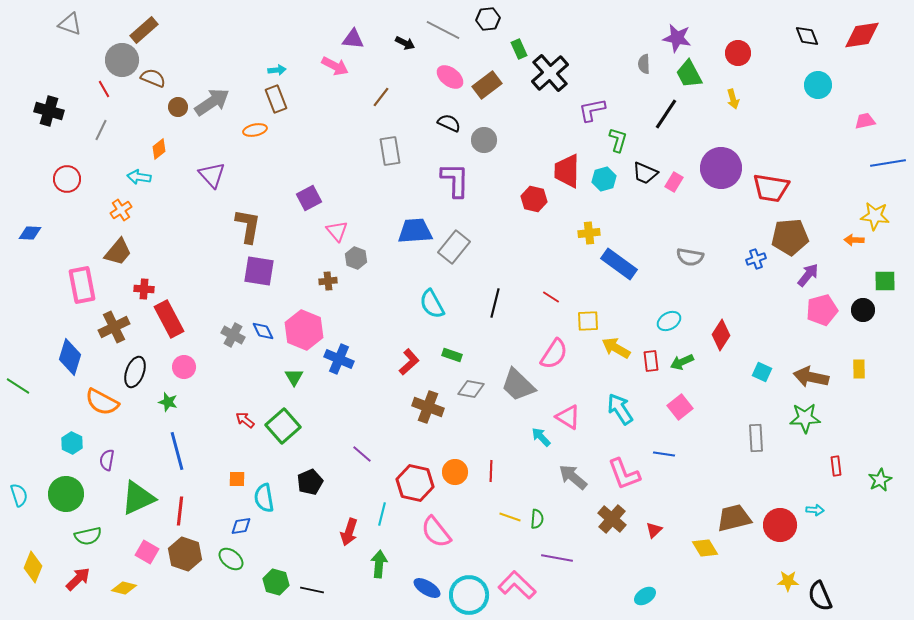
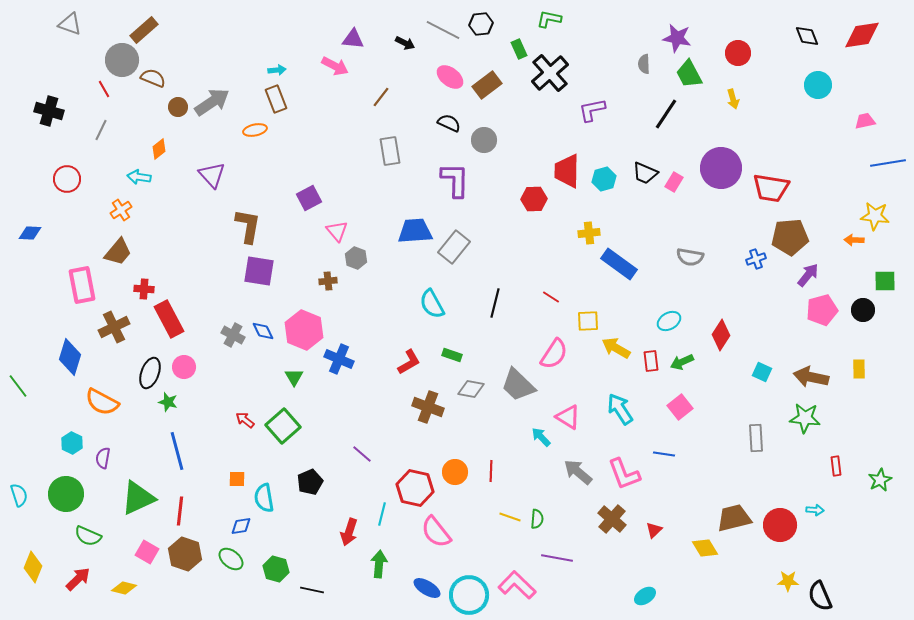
black hexagon at (488, 19): moved 7 px left, 5 px down
green L-shape at (618, 140): moved 69 px left, 121 px up; rotated 95 degrees counterclockwise
red hexagon at (534, 199): rotated 15 degrees counterclockwise
red L-shape at (409, 362): rotated 12 degrees clockwise
black ellipse at (135, 372): moved 15 px right, 1 px down
green line at (18, 386): rotated 20 degrees clockwise
green star at (805, 418): rotated 8 degrees clockwise
purple semicircle at (107, 460): moved 4 px left, 2 px up
gray arrow at (573, 477): moved 5 px right, 5 px up
red hexagon at (415, 483): moved 5 px down
green semicircle at (88, 536): rotated 36 degrees clockwise
green hexagon at (276, 582): moved 13 px up
